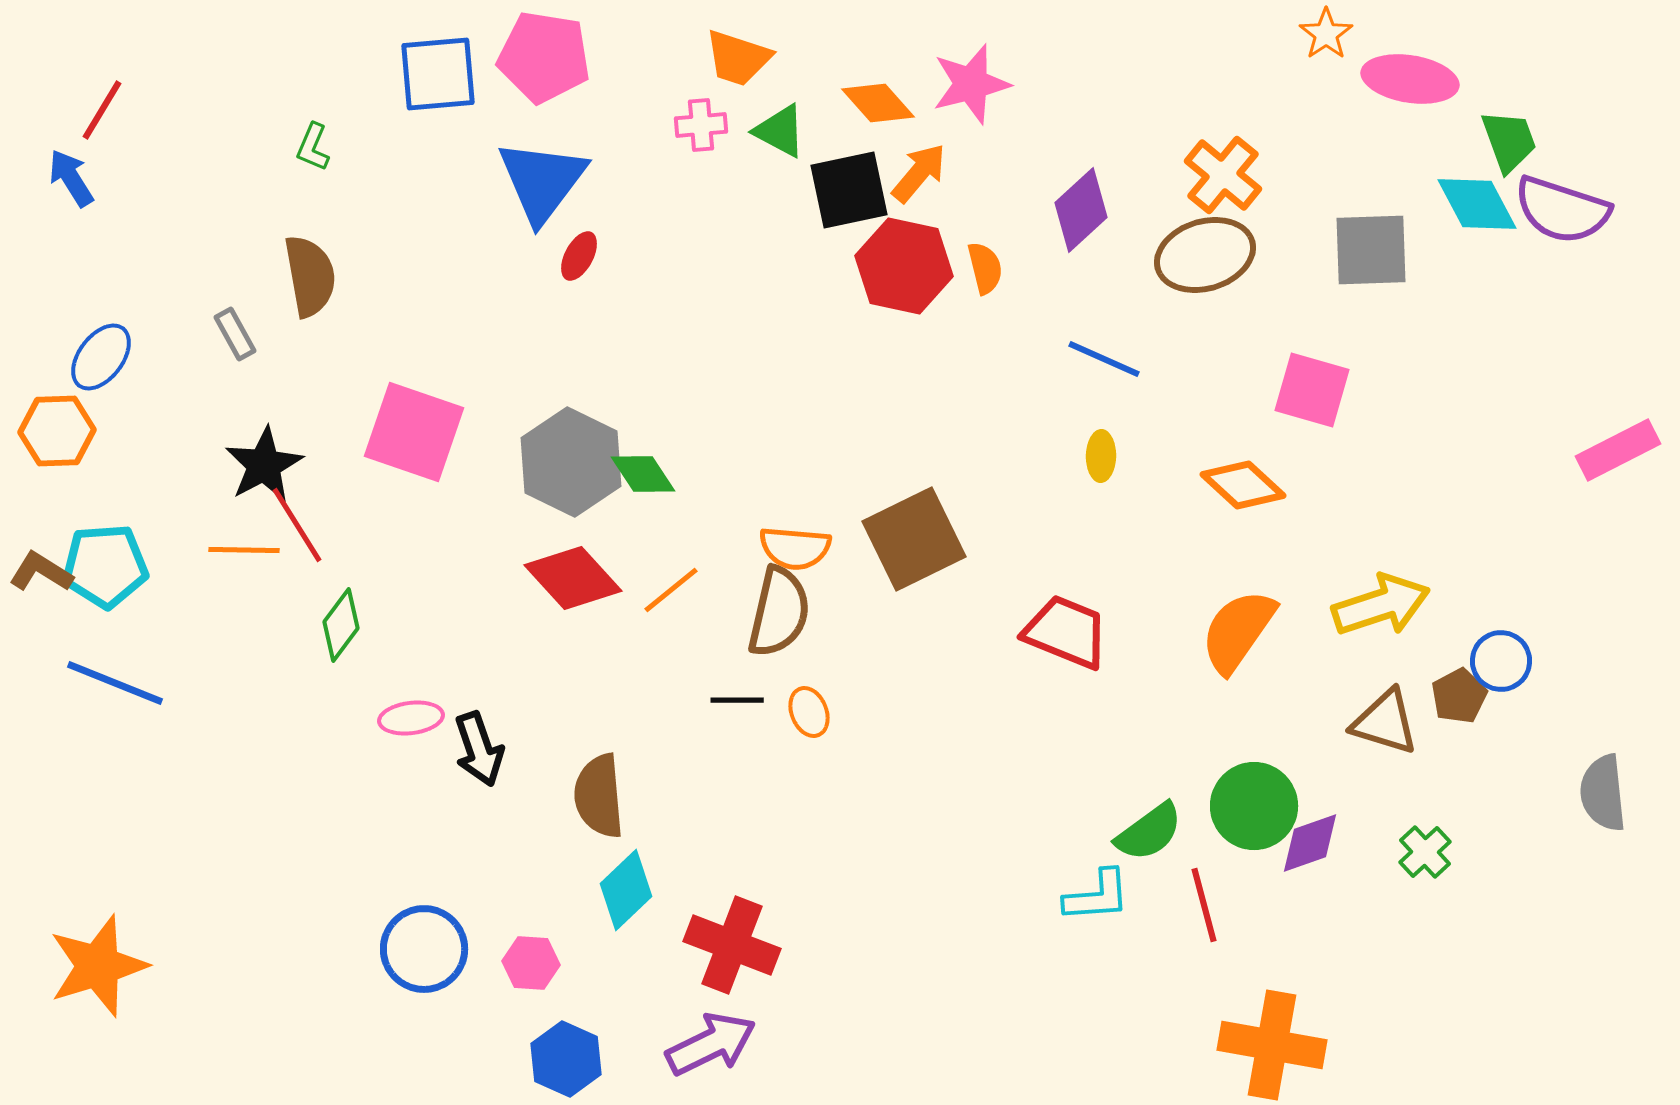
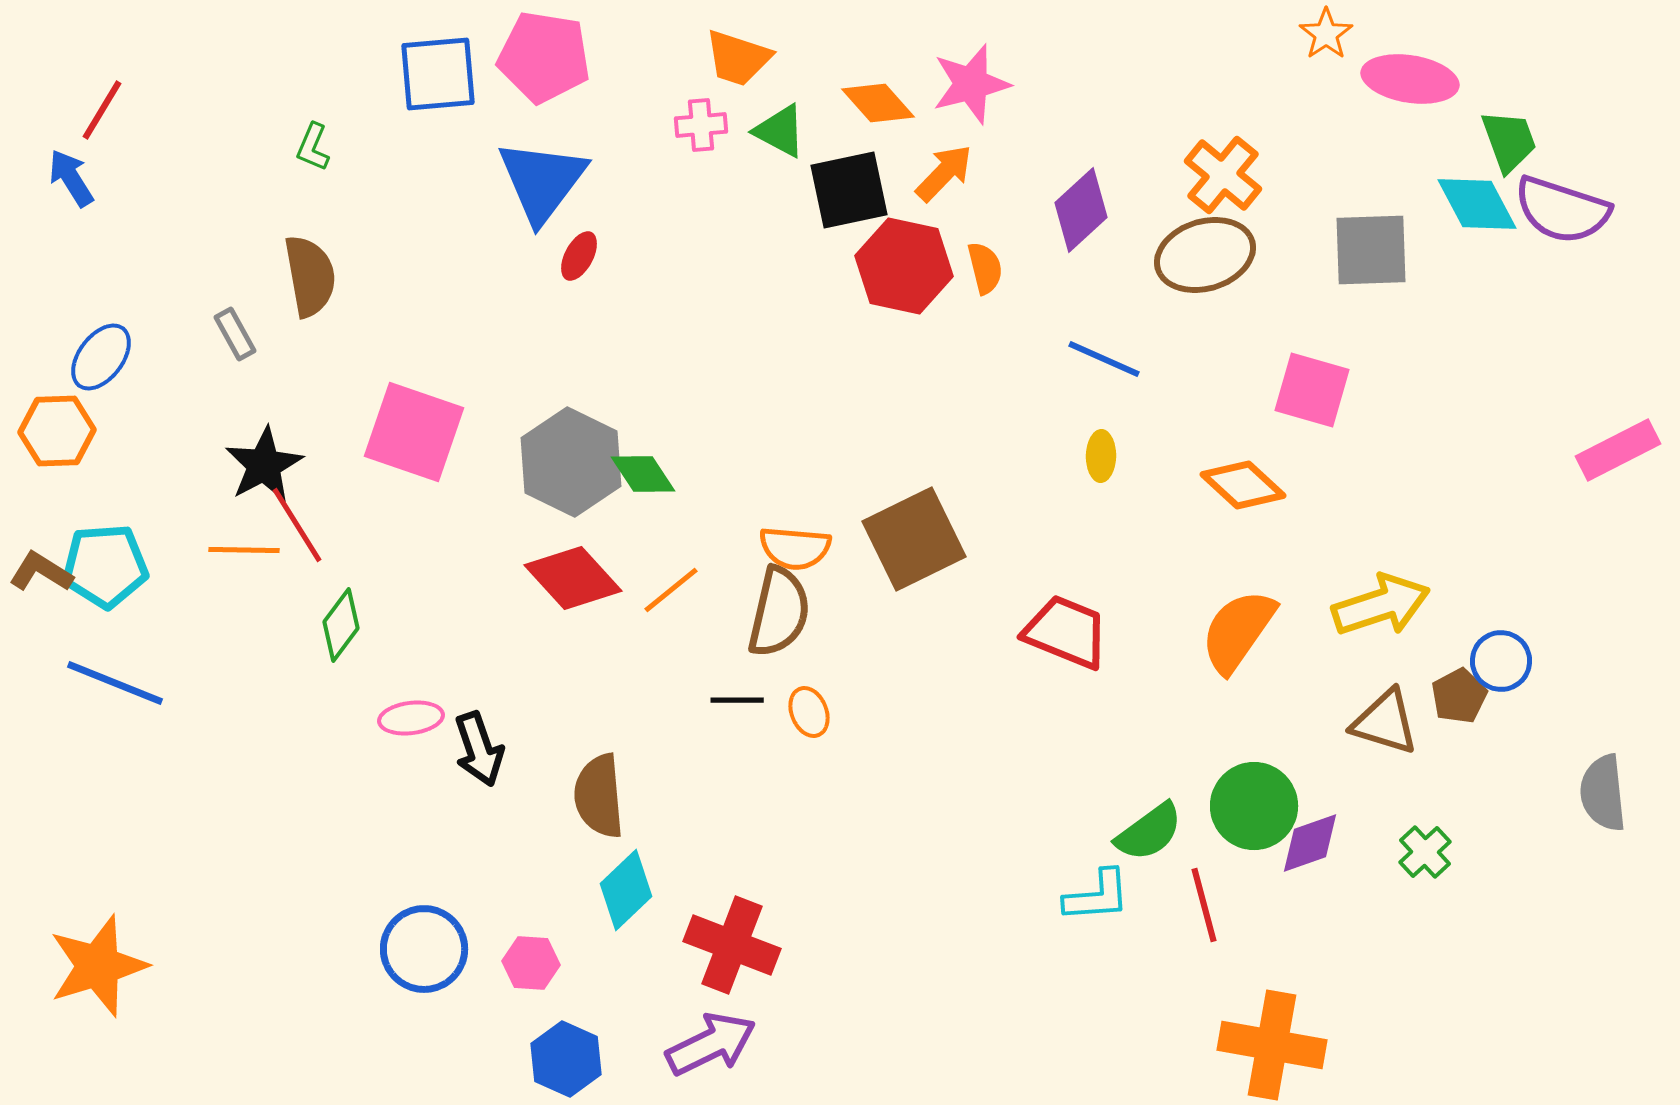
orange arrow at (919, 173): moved 25 px right; rotated 4 degrees clockwise
